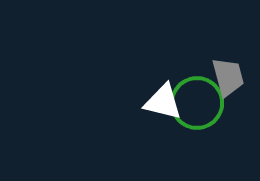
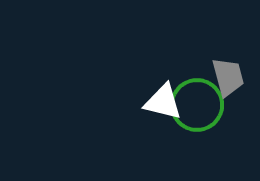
green circle: moved 2 px down
